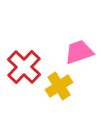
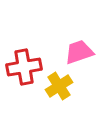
red cross: rotated 36 degrees clockwise
